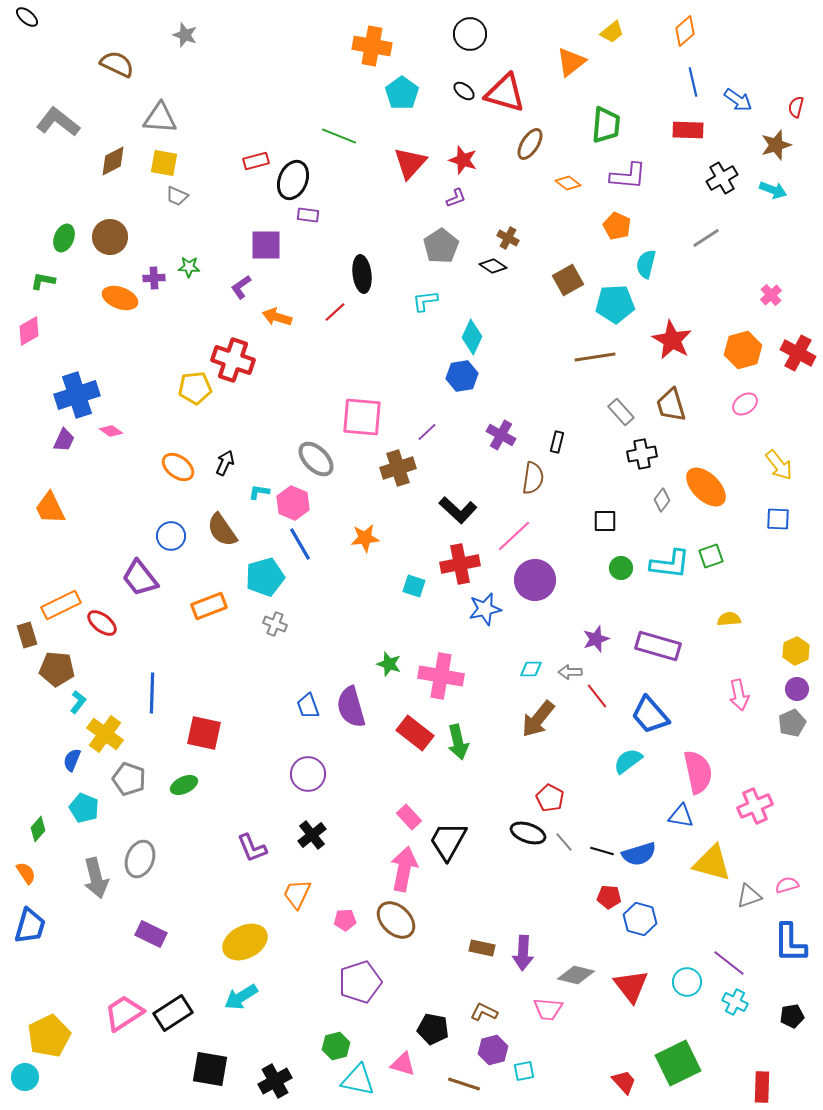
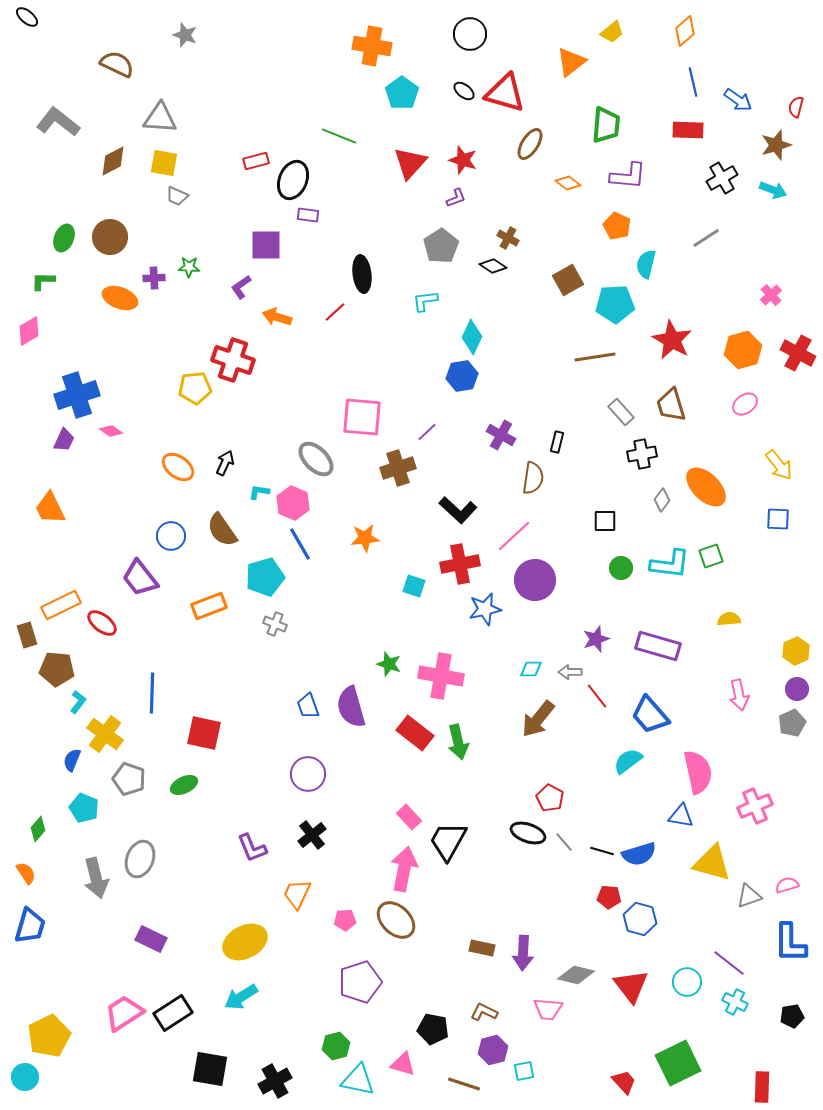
green L-shape at (43, 281): rotated 10 degrees counterclockwise
purple rectangle at (151, 934): moved 5 px down
